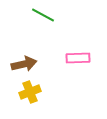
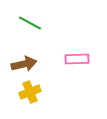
green line: moved 13 px left, 8 px down
pink rectangle: moved 1 px left, 1 px down
